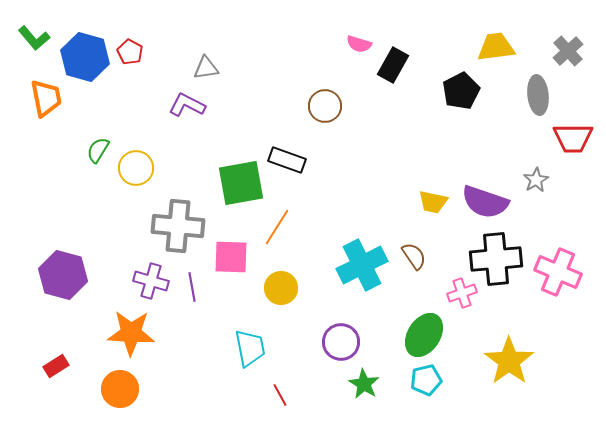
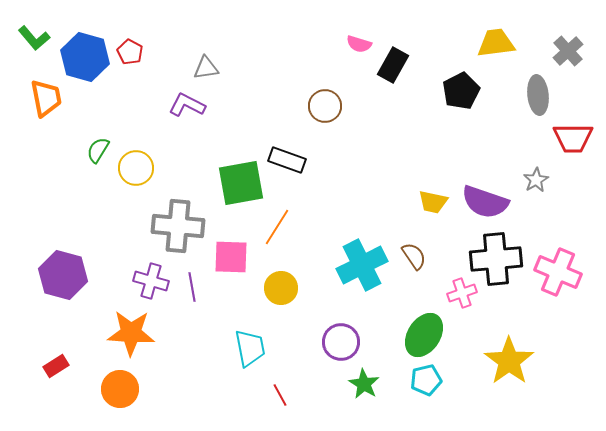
yellow trapezoid at (496, 47): moved 4 px up
